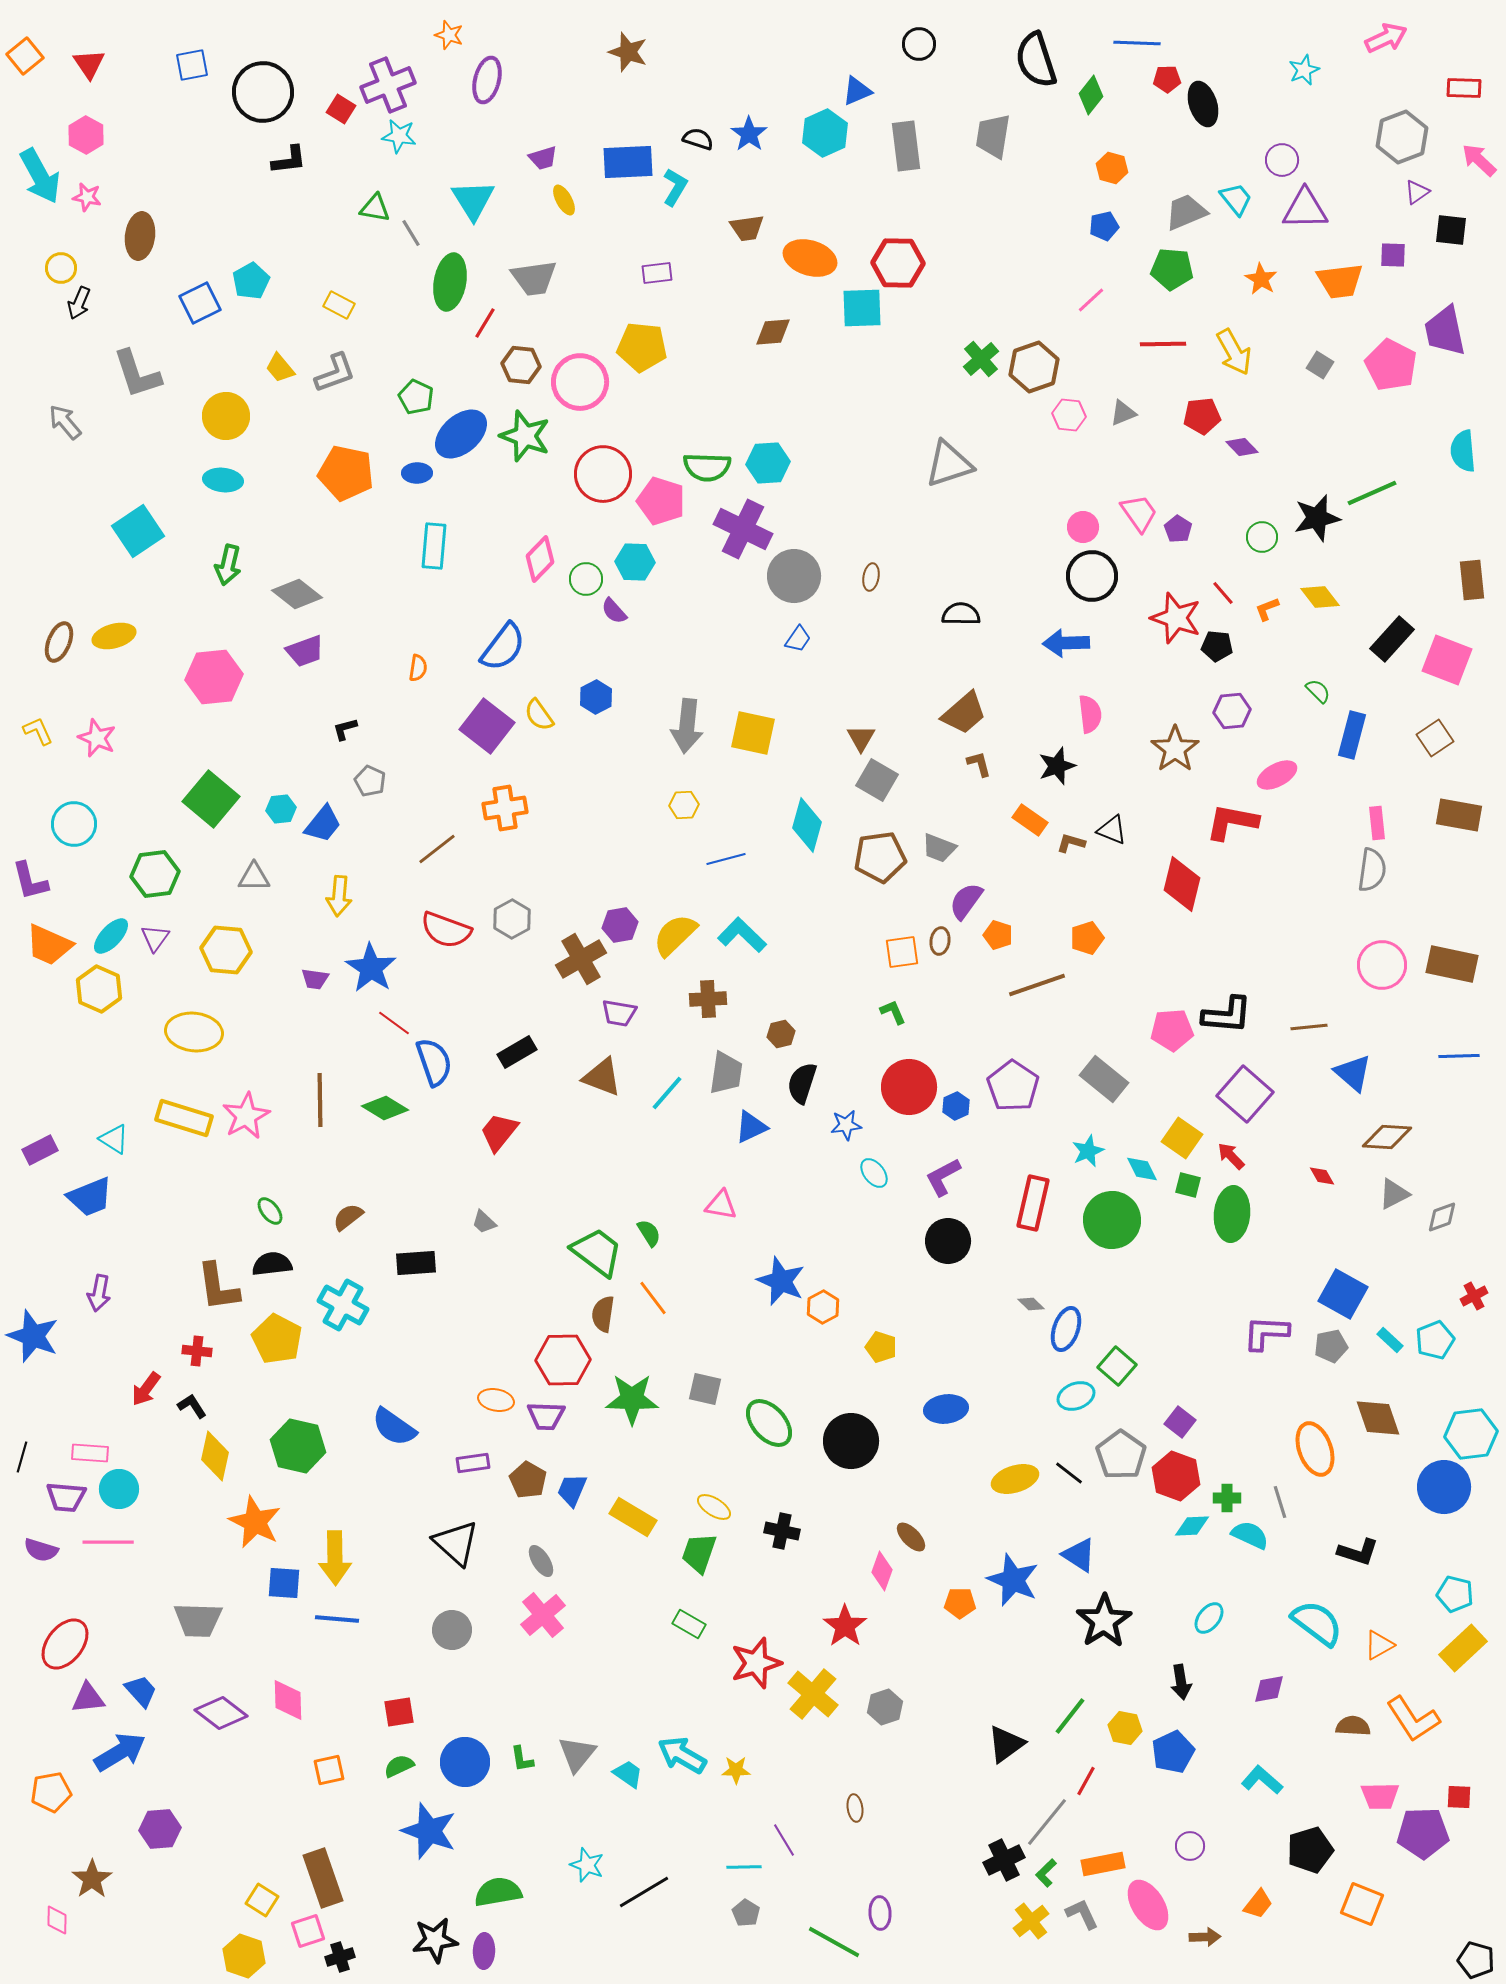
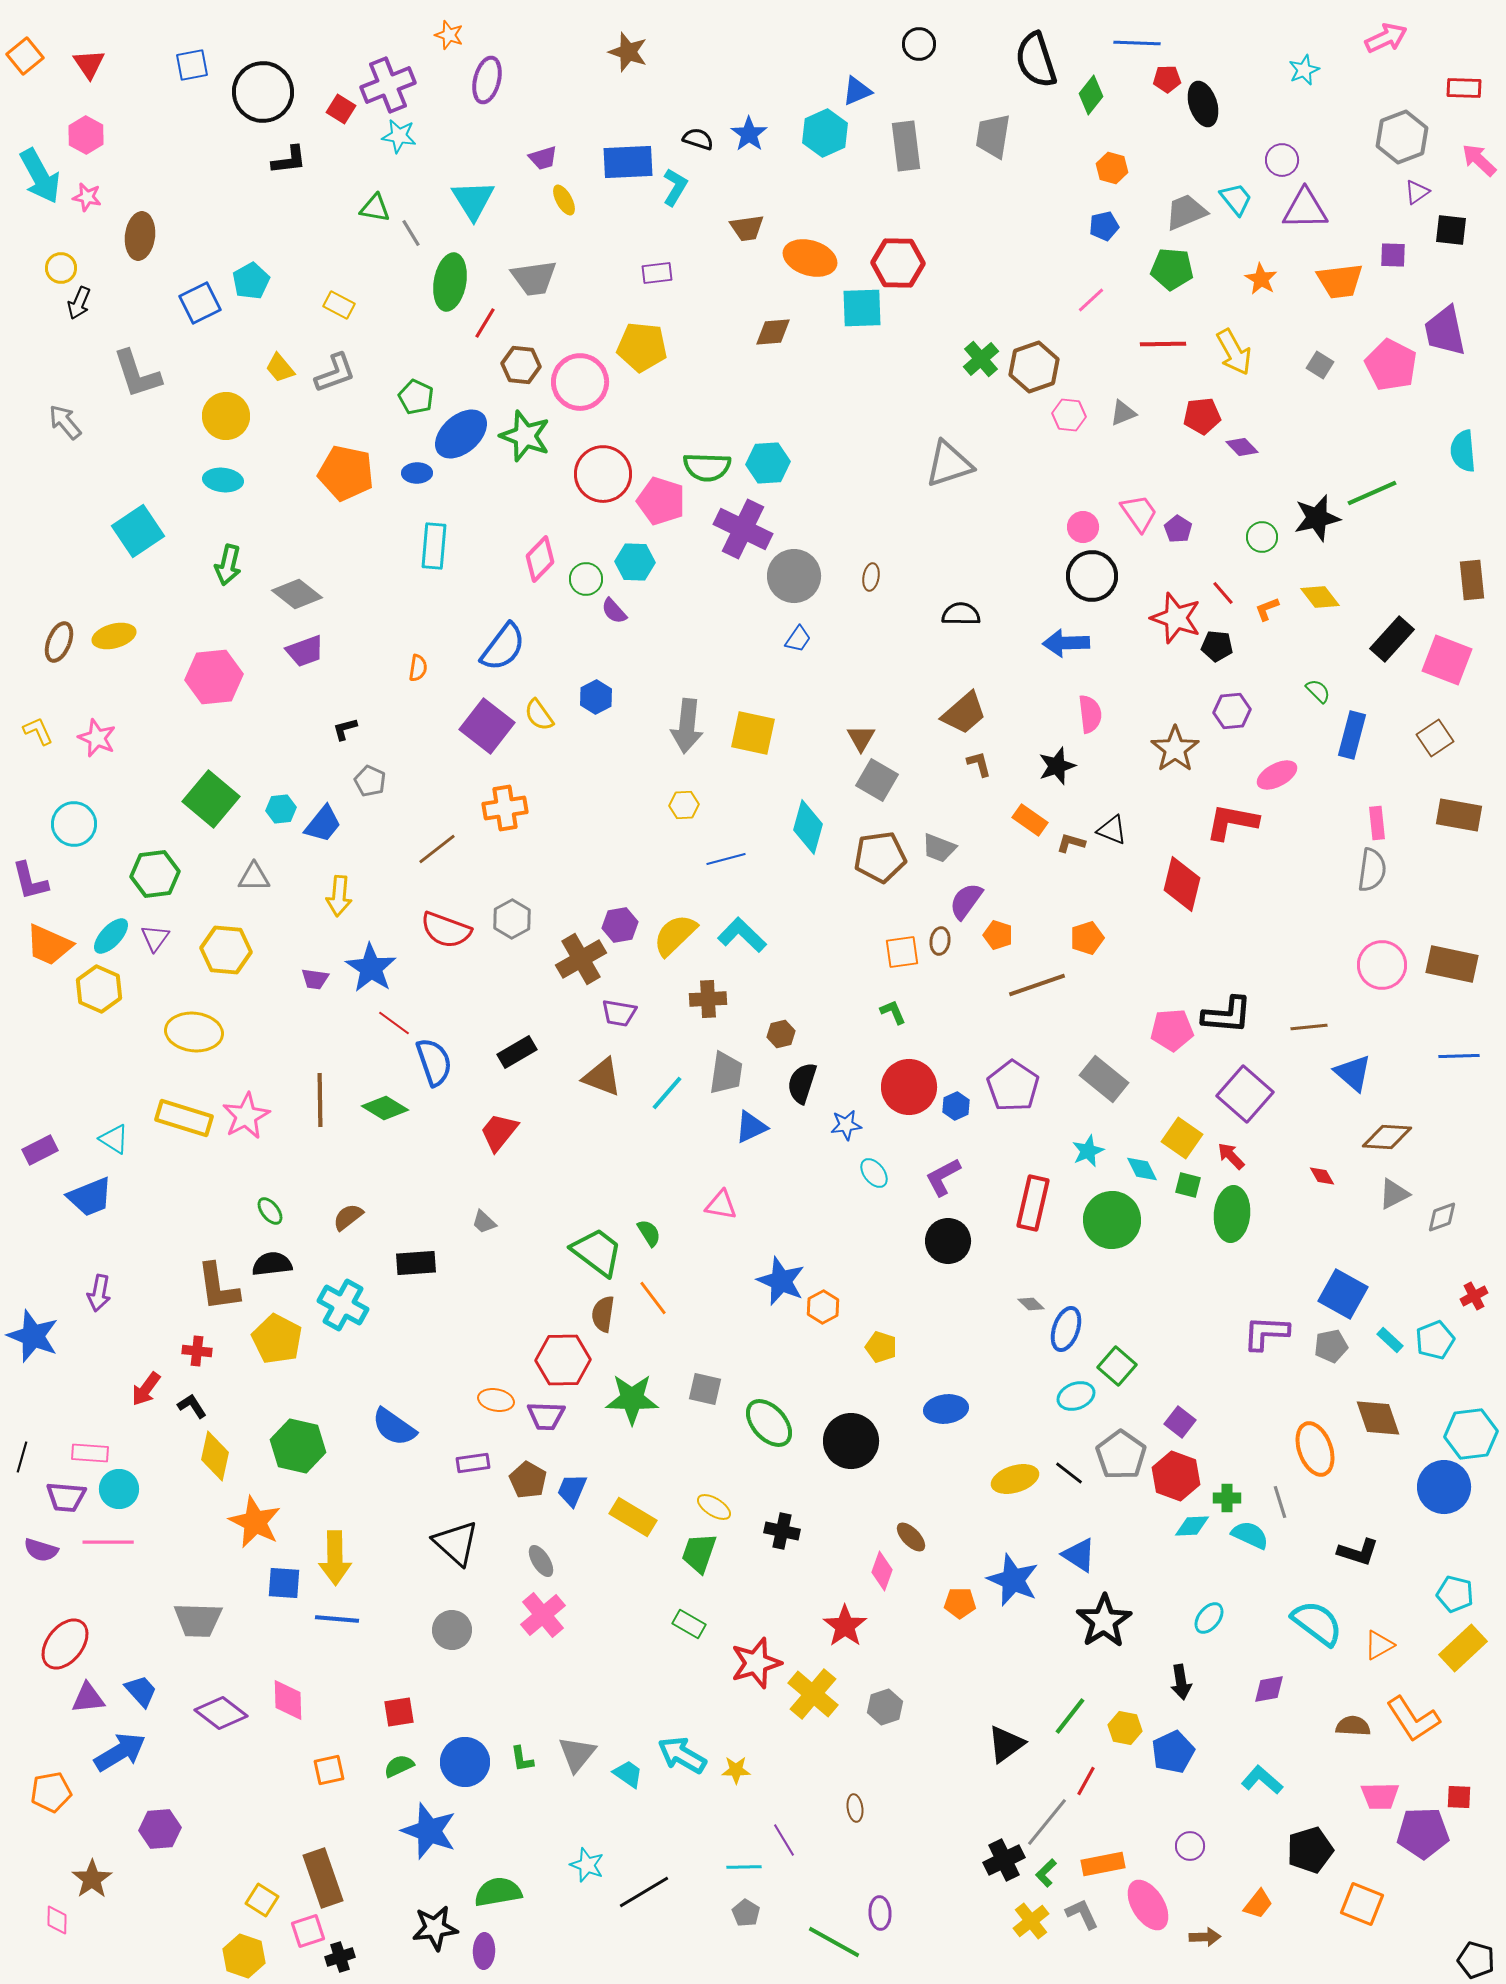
cyan diamond at (807, 825): moved 1 px right, 2 px down
black star at (435, 1940): moved 12 px up
